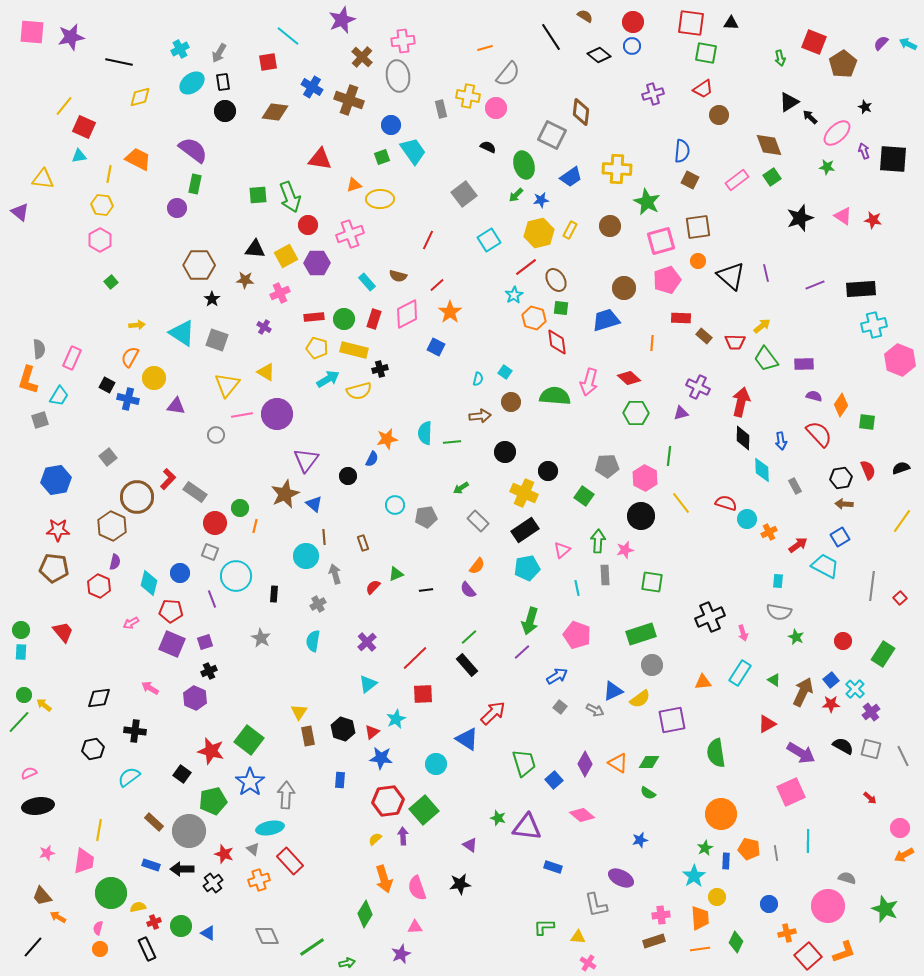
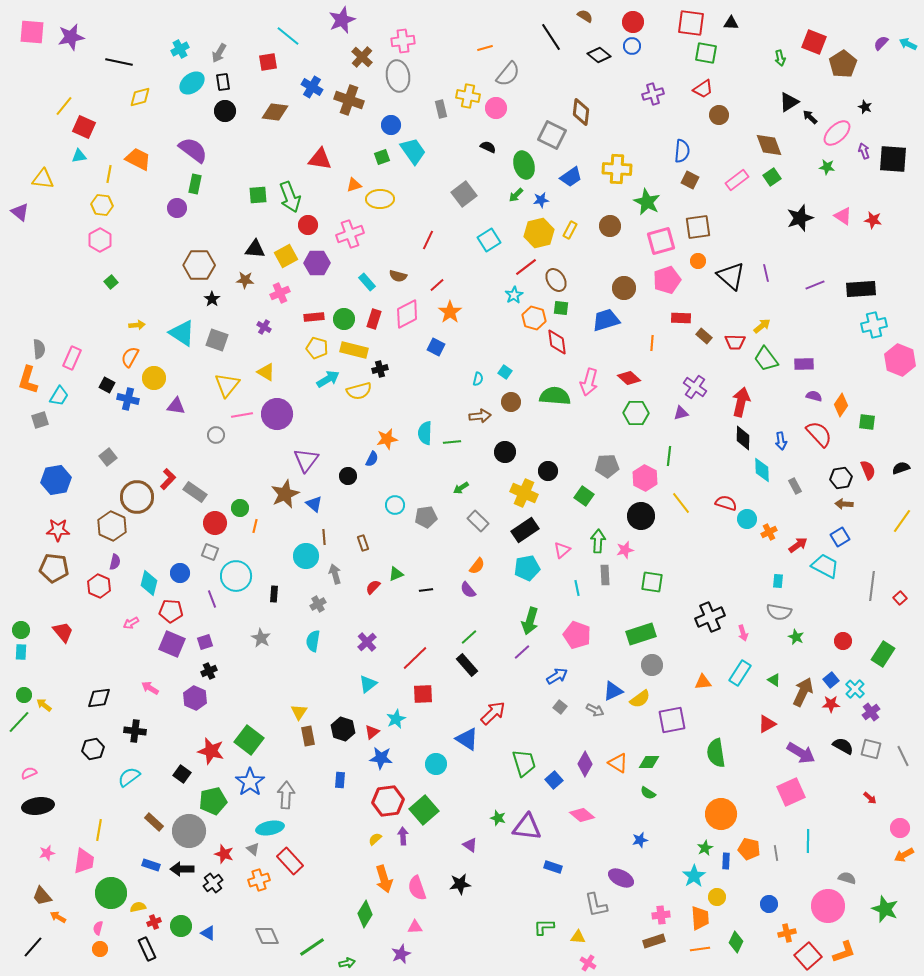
purple cross at (698, 387): moved 3 px left; rotated 10 degrees clockwise
